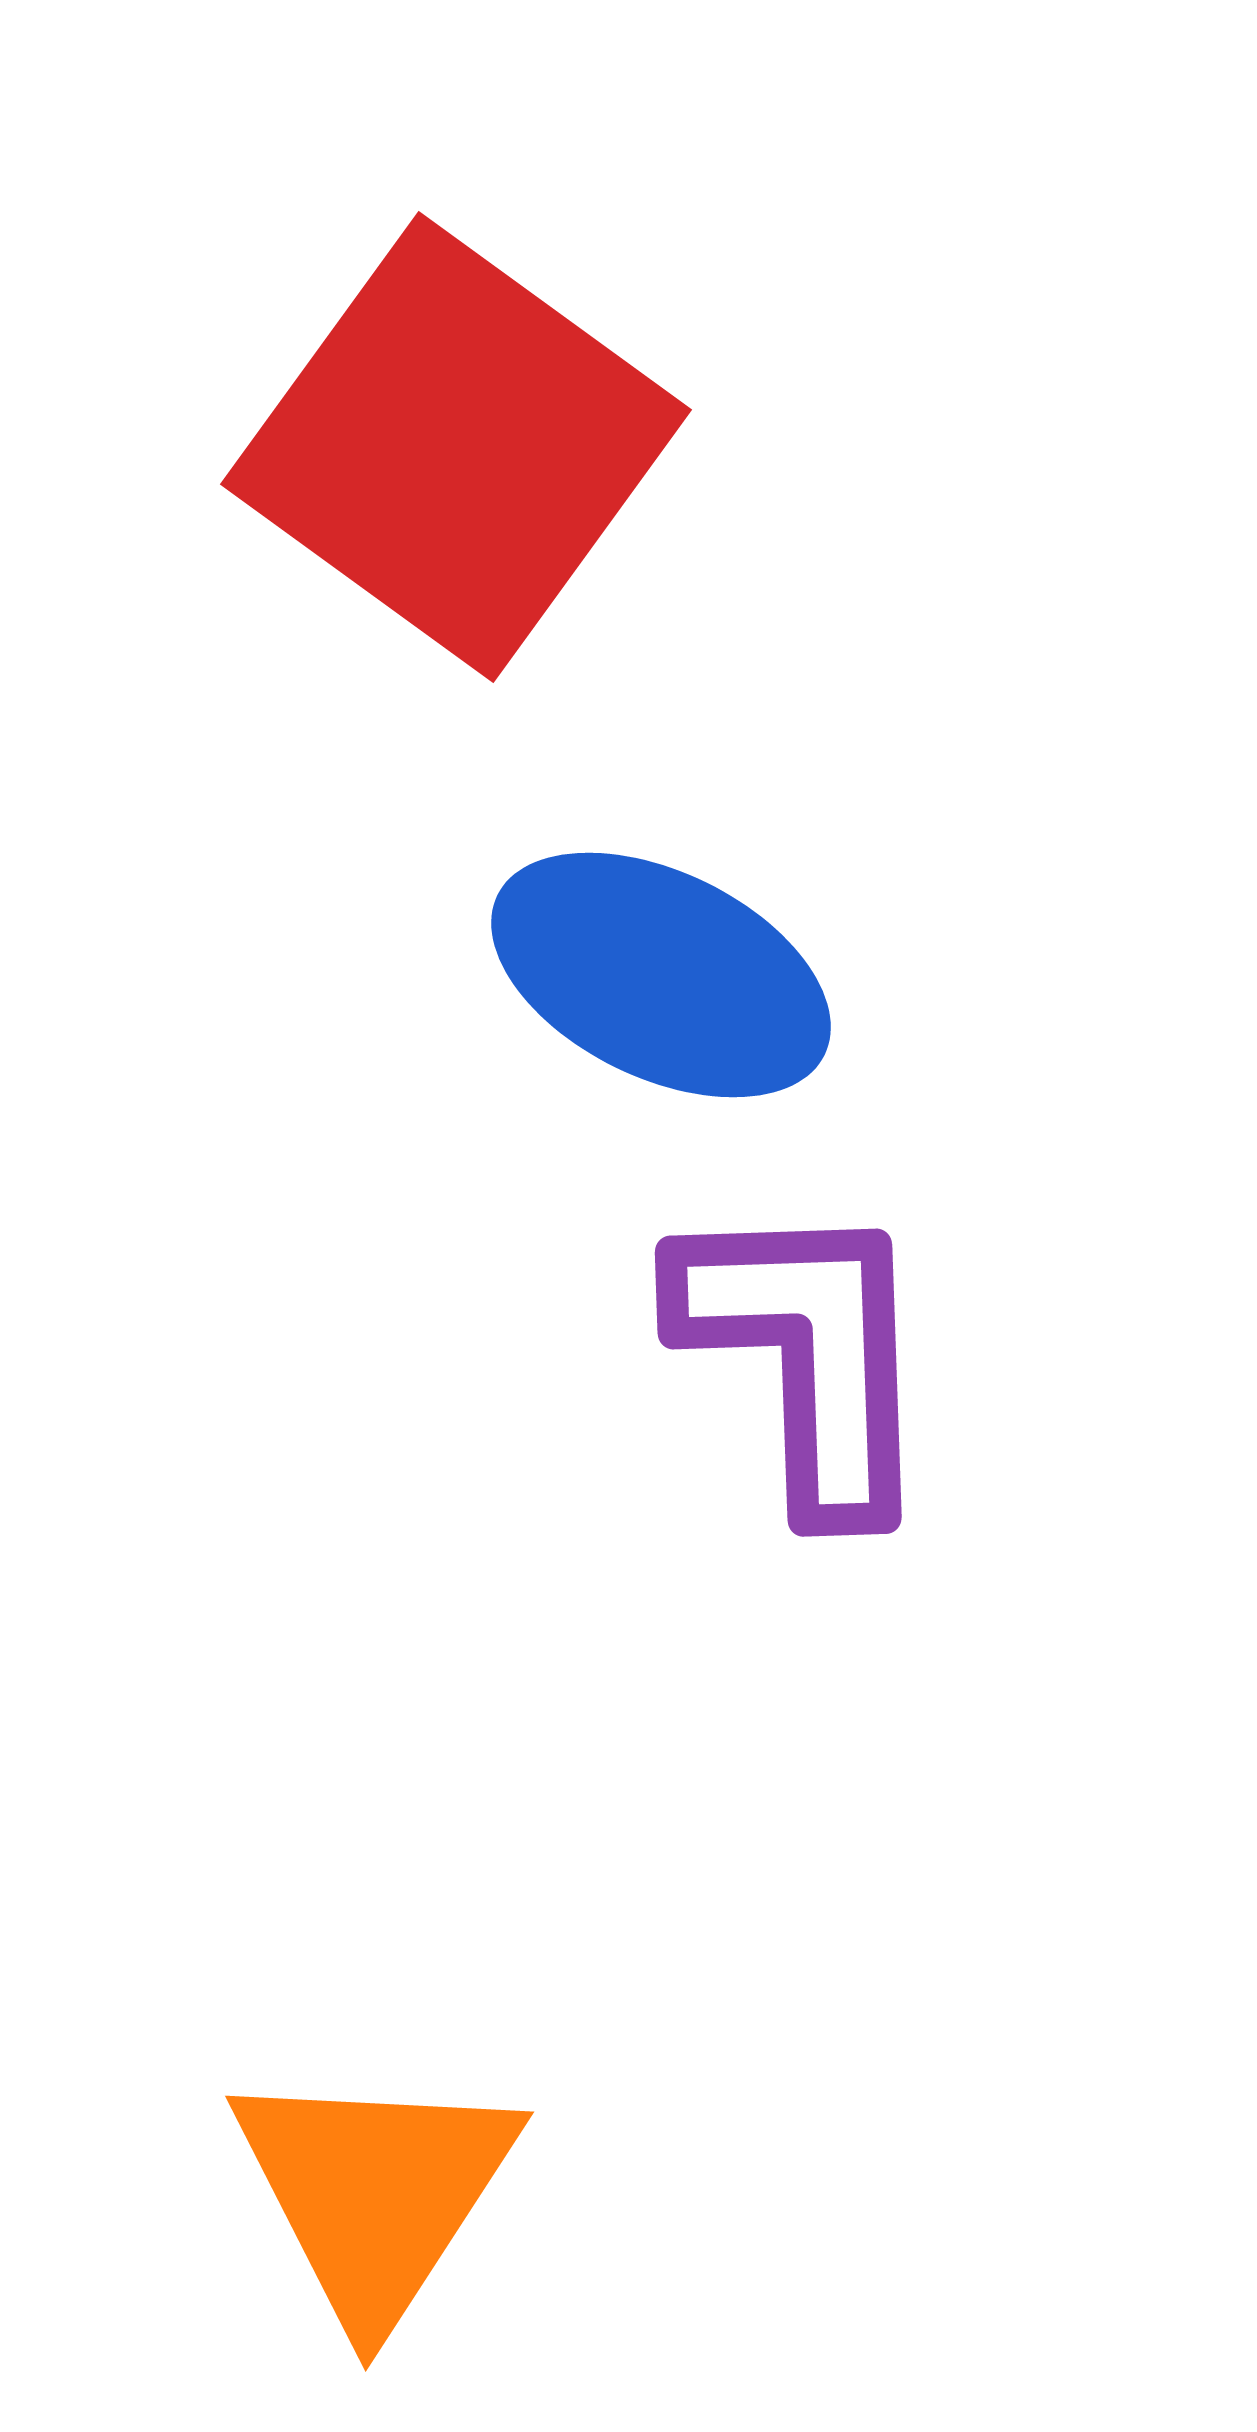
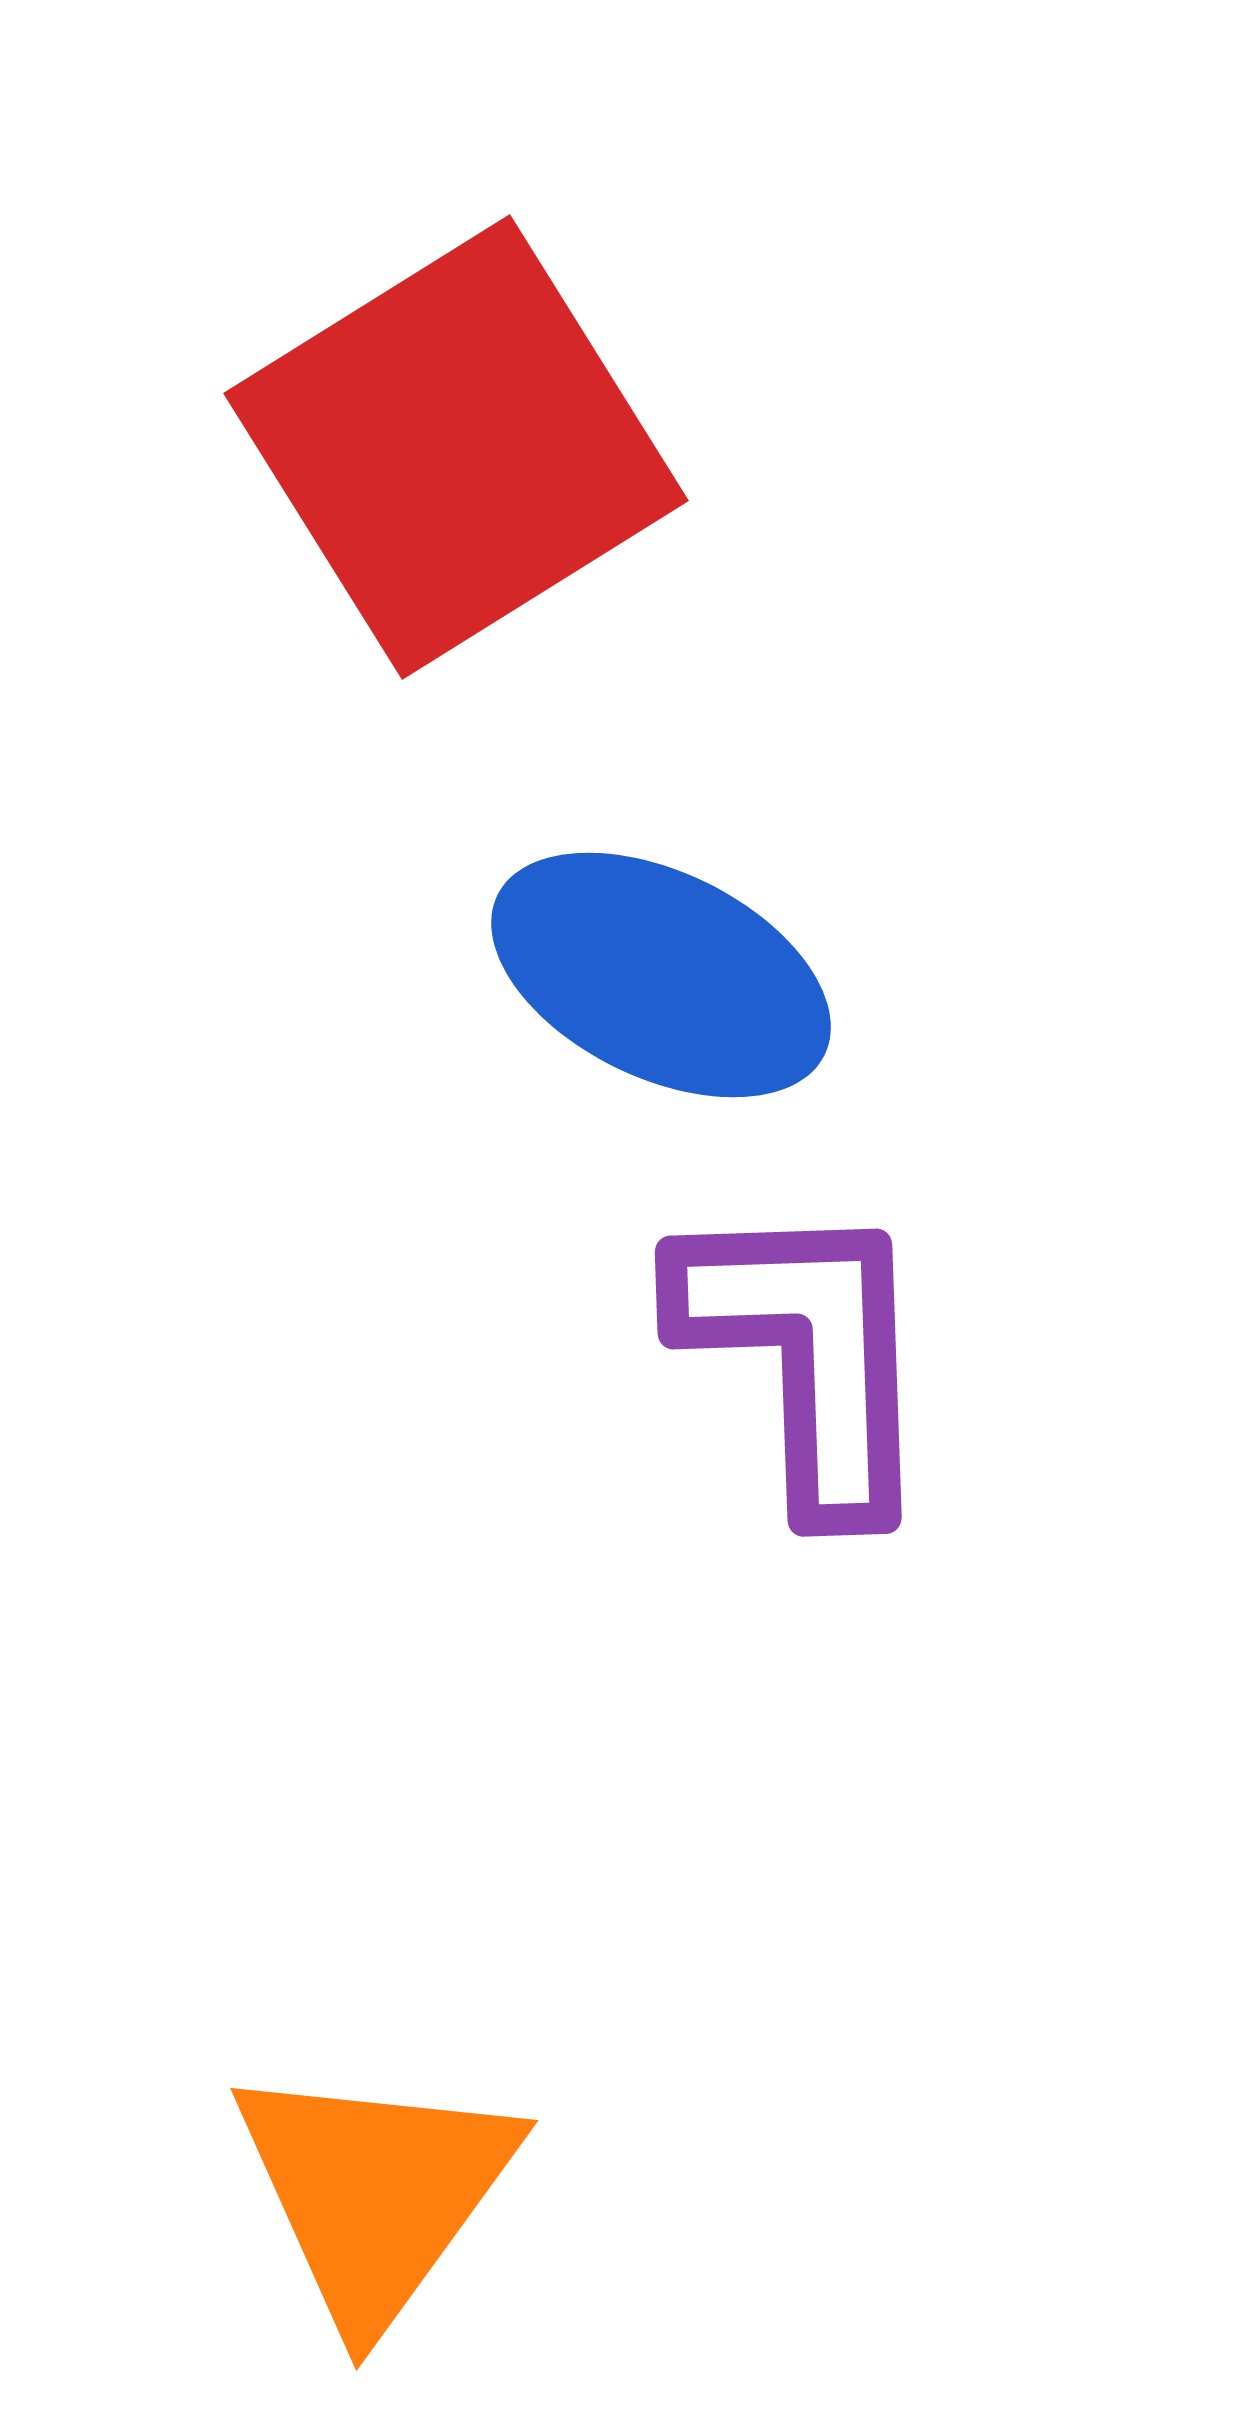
red square: rotated 22 degrees clockwise
orange triangle: rotated 3 degrees clockwise
